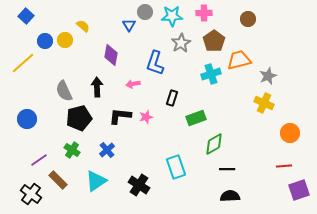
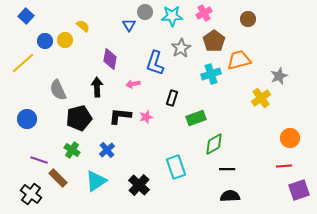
pink cross at (204, 13): rotated 28 degrees counterclockwise
gray star at (181, 43): moved 5 px down
purple diamond at (111, 55): moved 1 px left, 4 px down
gray star at (268, 76): moved 11 px right
gray semicircle at (64, 91): moved 6 px left, 1 px up
yellow cross at (264, 103): moved 3 px left, 5 px up; rotated 30 degrees clockwise
orange circle at (290, 133): moved 5 px down
purple line at (39, 160): rotated 54 degrees clockwise
brown rectangle at (58, 180): moved 2 px up
black cross at (139, 185): rotated 10 degrees clockwise
